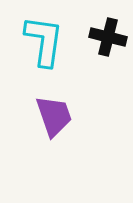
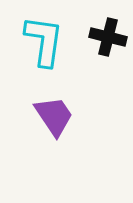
purple trapezoid: rotated 15 degrees counterclockwise
